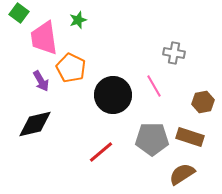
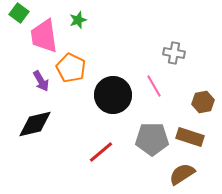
pink trapezoid: moved 2 px up
